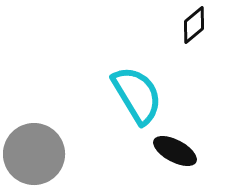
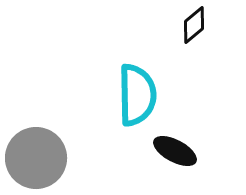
cyan semicircle: rotated 30 degrees clockwise
gray circle: moved 2 px right, 4 px down
